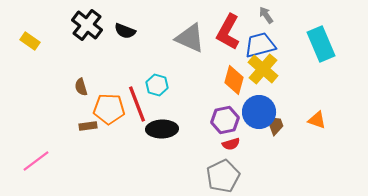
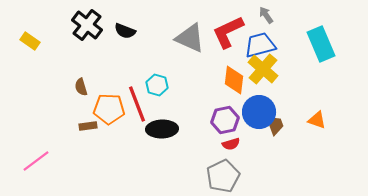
red L-shape: rotated 36 degrees clockwise
orange diamond: rotated 8 degrees counterclockwise
